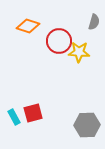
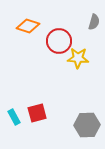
yellow star: moved 1 px left, 6 px down
red square: moved 4 px right
